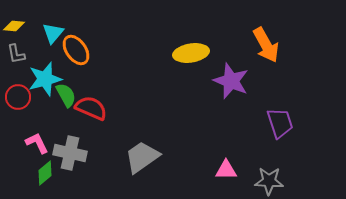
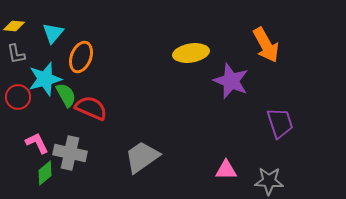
orange ellipse: moved 5 px right, 7 px down; rotated 56 degrees clockwise
